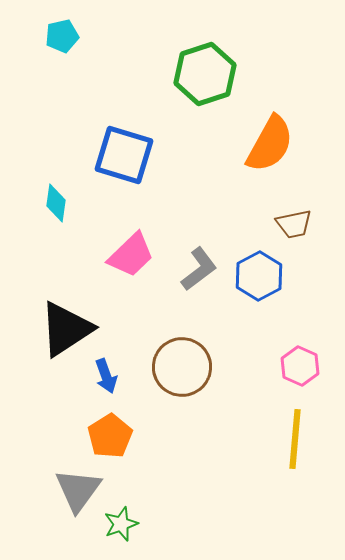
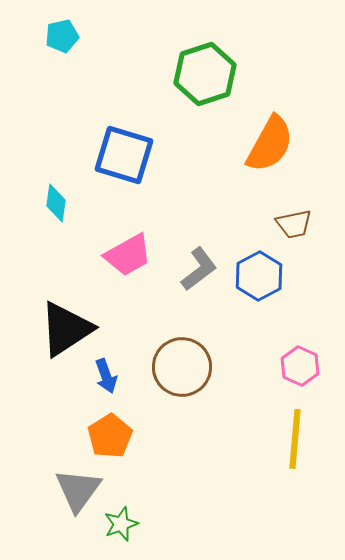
pink trapezoid: moved 3 px left; rotated 15 degrees clockwise
